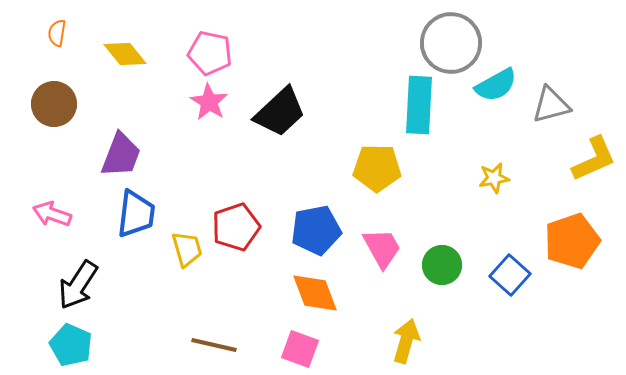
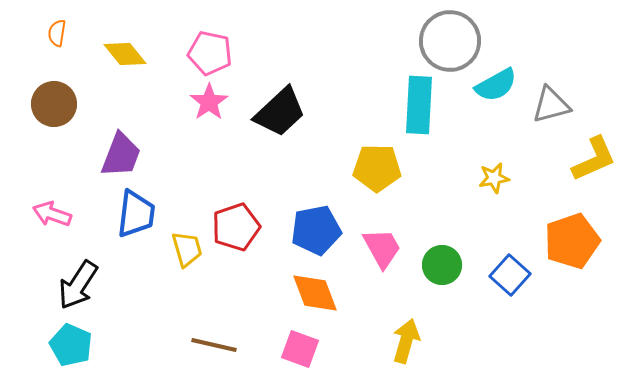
gray circle: moved 1 px left, 2 px up
pink star: rotated 6 degrees clockwise
